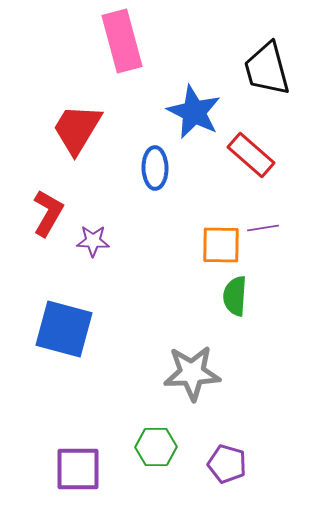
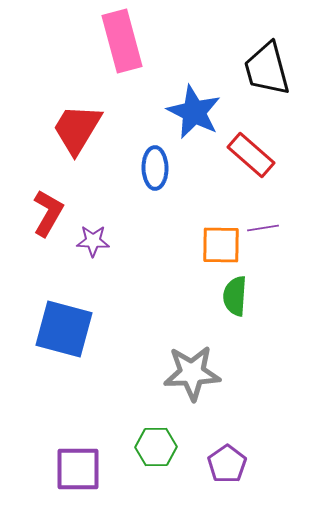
purple pentagon: rotated 21 degrees clockwise
